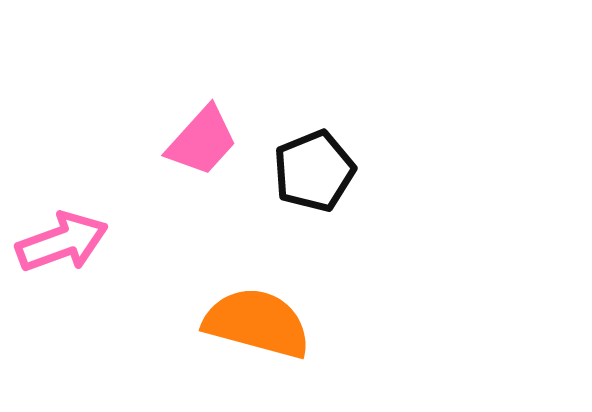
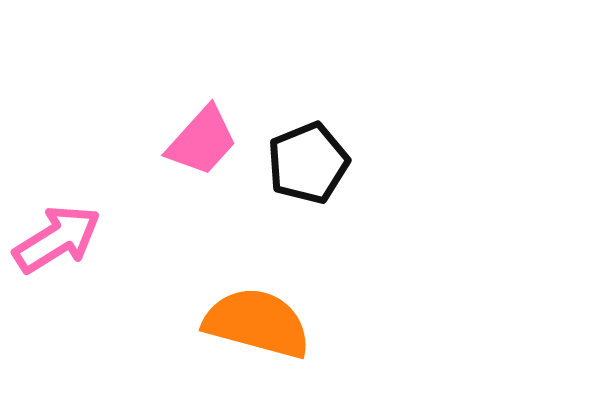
black pentagon: moved 6 px left, 8 px up
pink arrow: moved 5 px left, 3 px up; rotated 12 degrees counterclockwise
